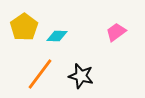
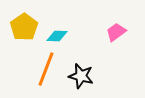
orange line: moved 6 px right, 5 px up; rotated 16 degrees counterclockwise
